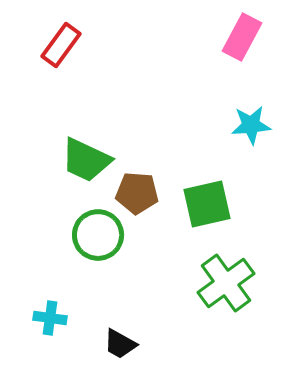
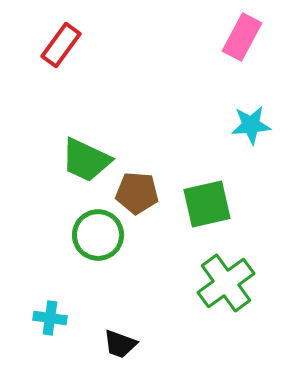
black trapezoid: rotated 9 degrees counterclockwise
